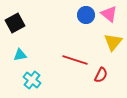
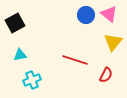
red semicircle: moved 5 px right
cyan cross: rotated 30 degrees clockwise
